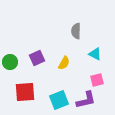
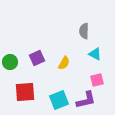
gray semicircle: moved 8 px right
